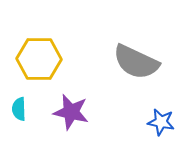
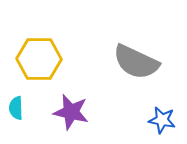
cyan semicircle: moved 3 px left, 1 px up
blue star: moved 1 px right, 2 px up
